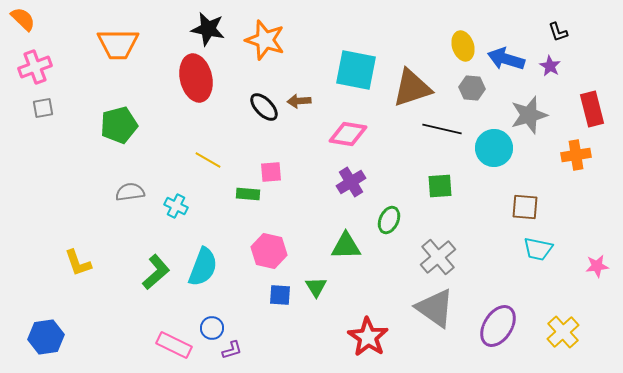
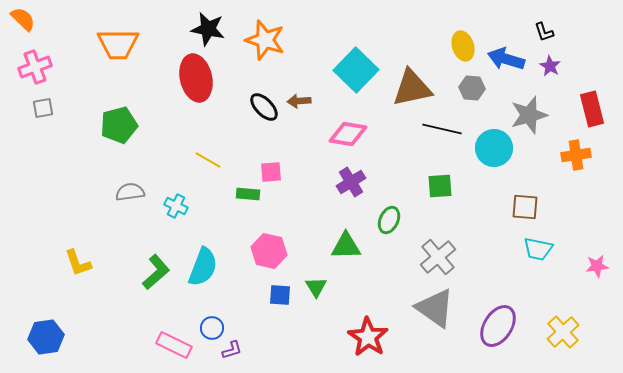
black L-shape at (558, 32): moved 14 px left
cyan square at (356, 70): rotated 33 degrees clockwise
brown triangle at (412, 88): rotated 6 degrees clockwise
